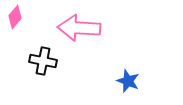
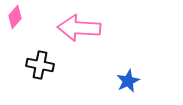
black cross: moved 3 px left, 4 px down
blue star: rotated 25 degrees clockwise
